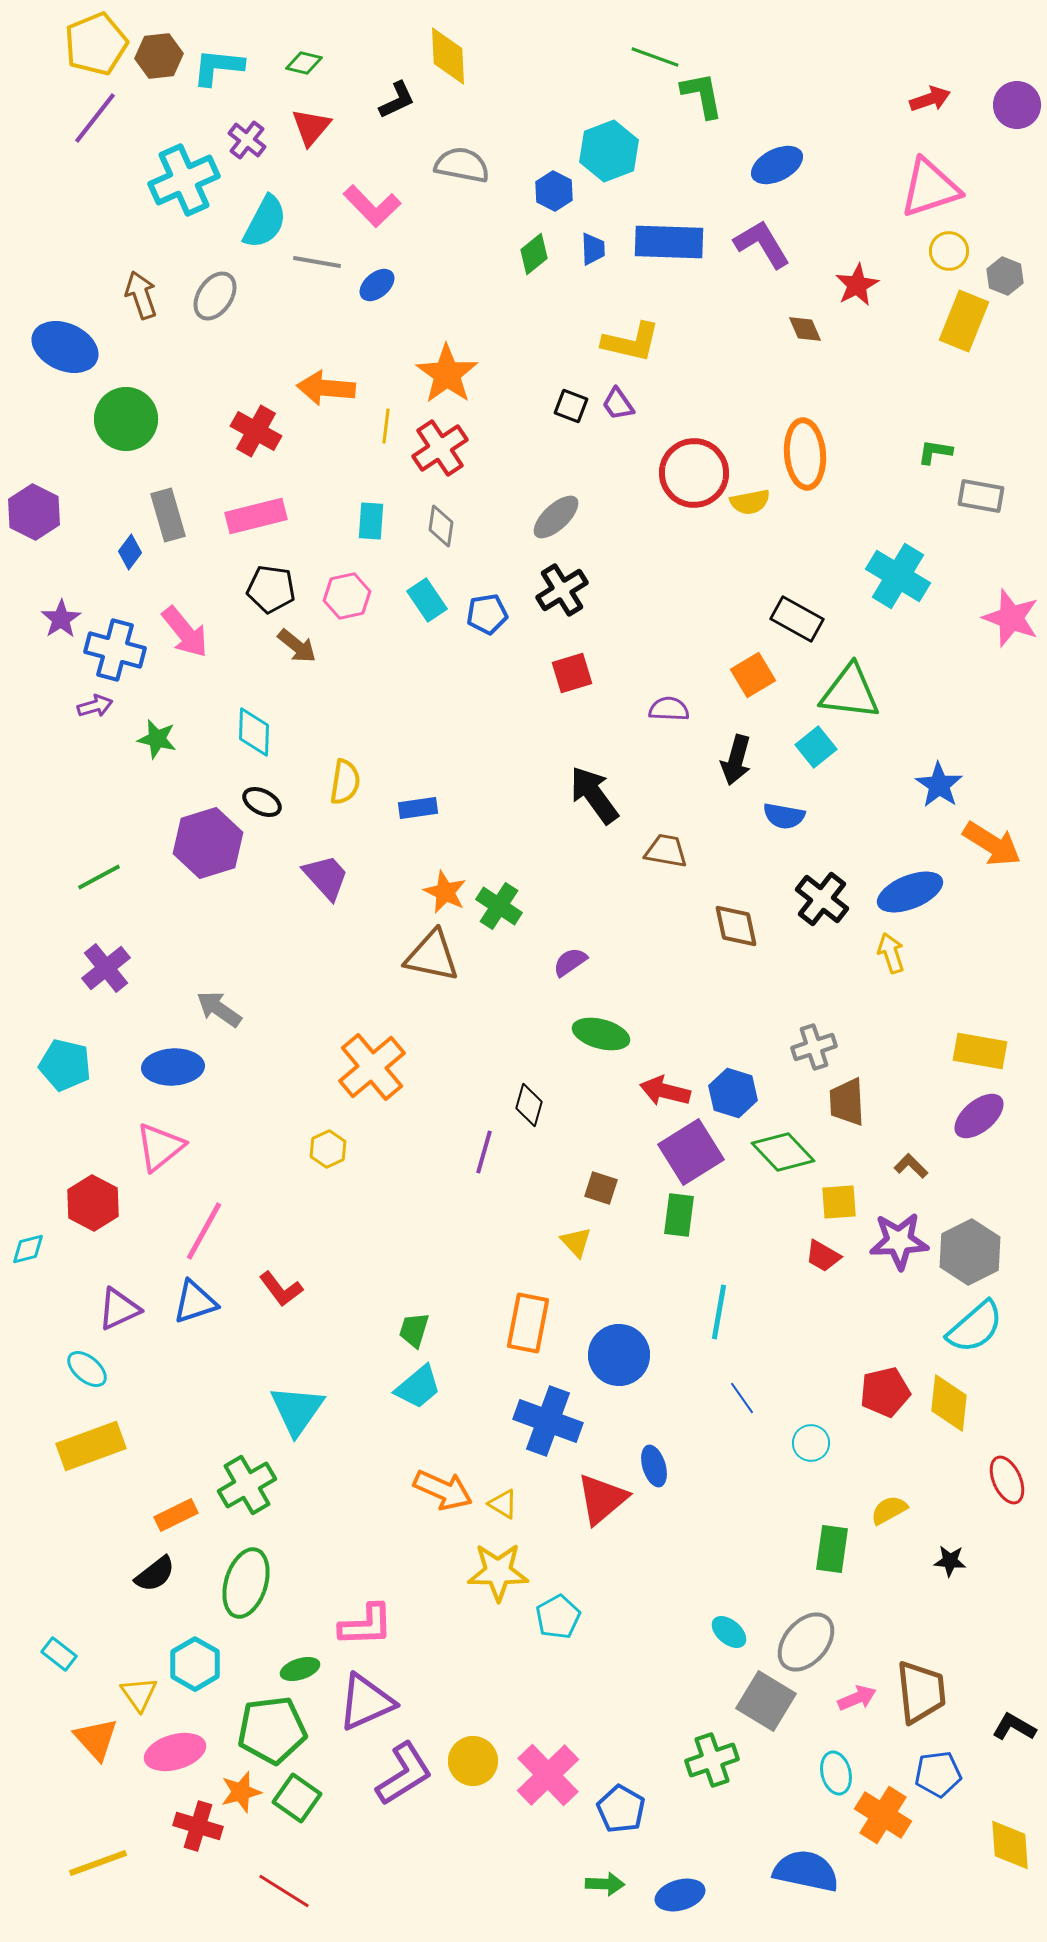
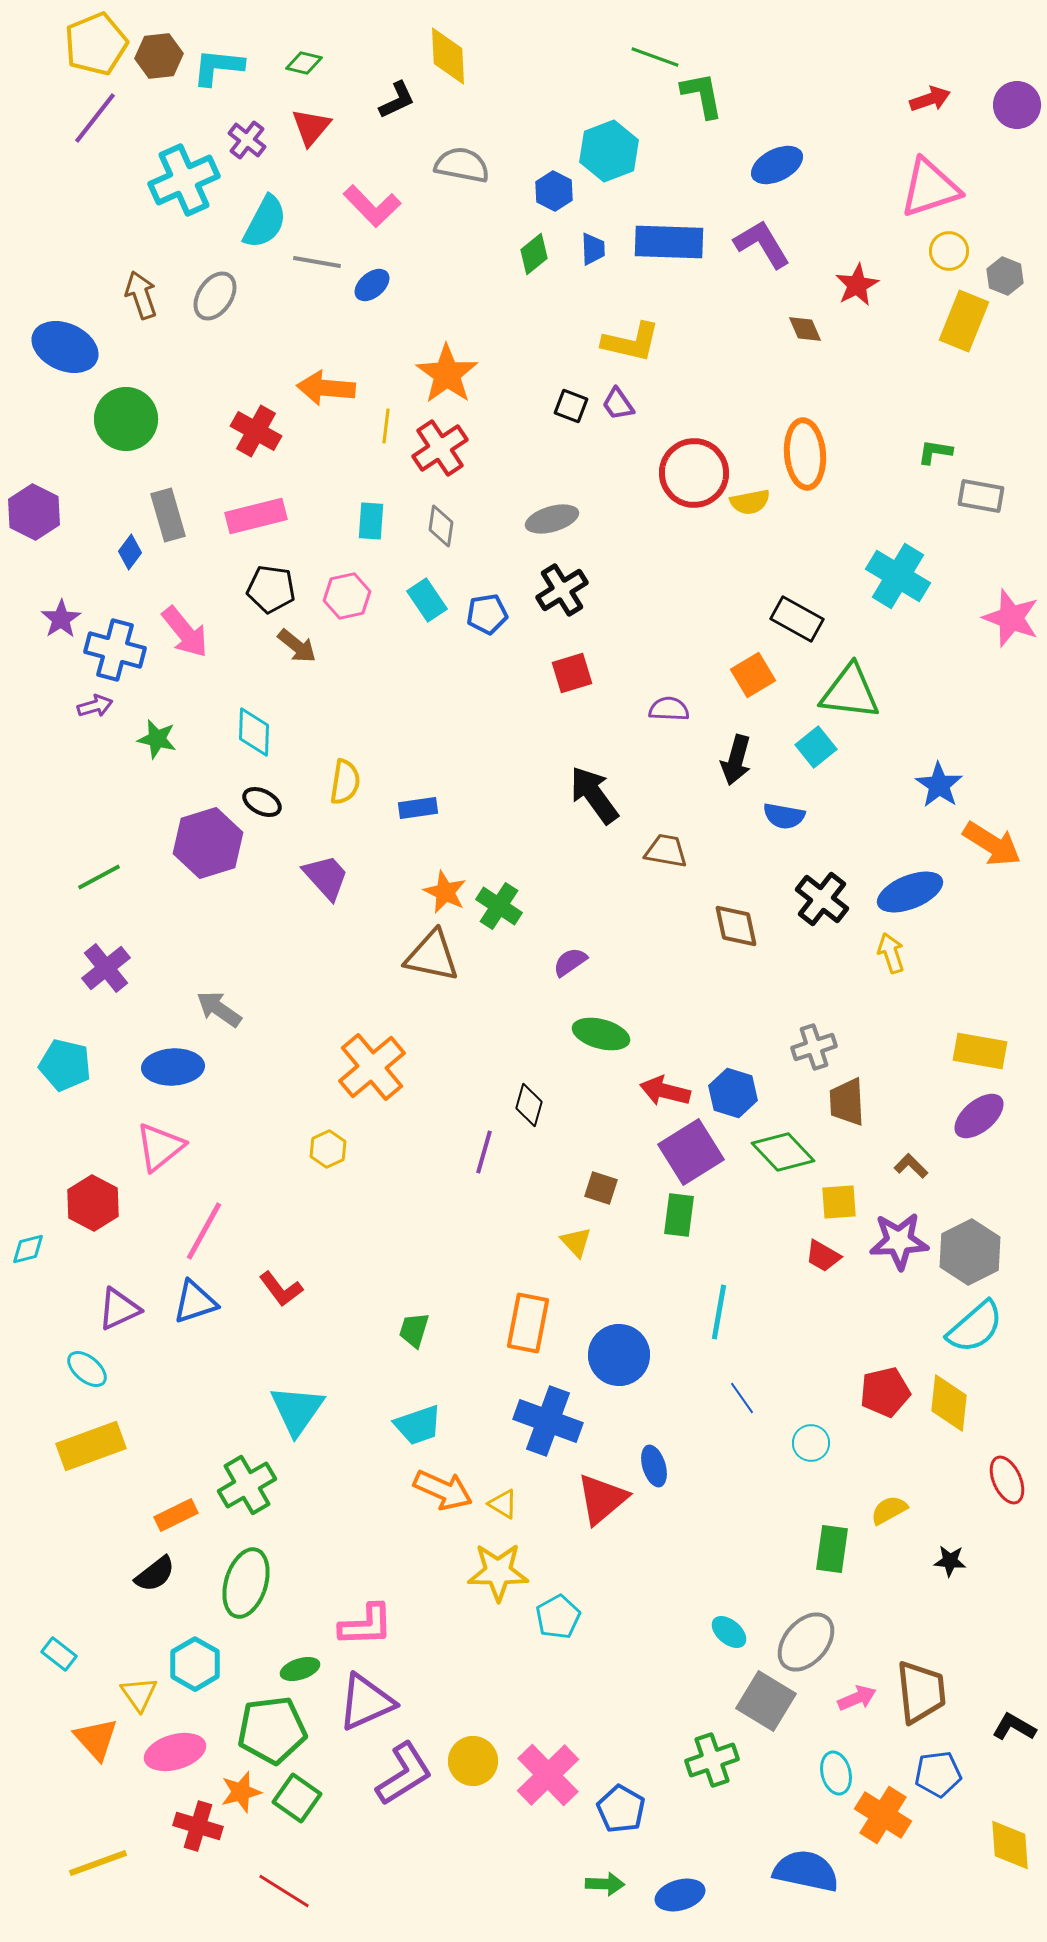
blue ellipse at (377, 285): moved 5 px left
gray ellipse at (556, 517): moved 4 px left, 2 px down; rotated 27 degrees clockwise
cyan trapezoid at (418, 1387): moved 38 px down; rotated 21 degrees clockwise
